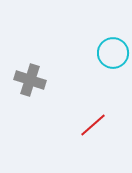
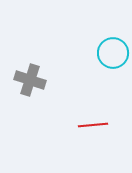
red line: rotated 36 degrees clockwise
